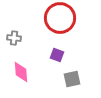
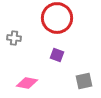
red circle: moved 3 px left
pink diamond: moved 6 px right, 11 px down; rotated 75 degrees counterclockwise
gray square: moved 12 px right, 2 px down
